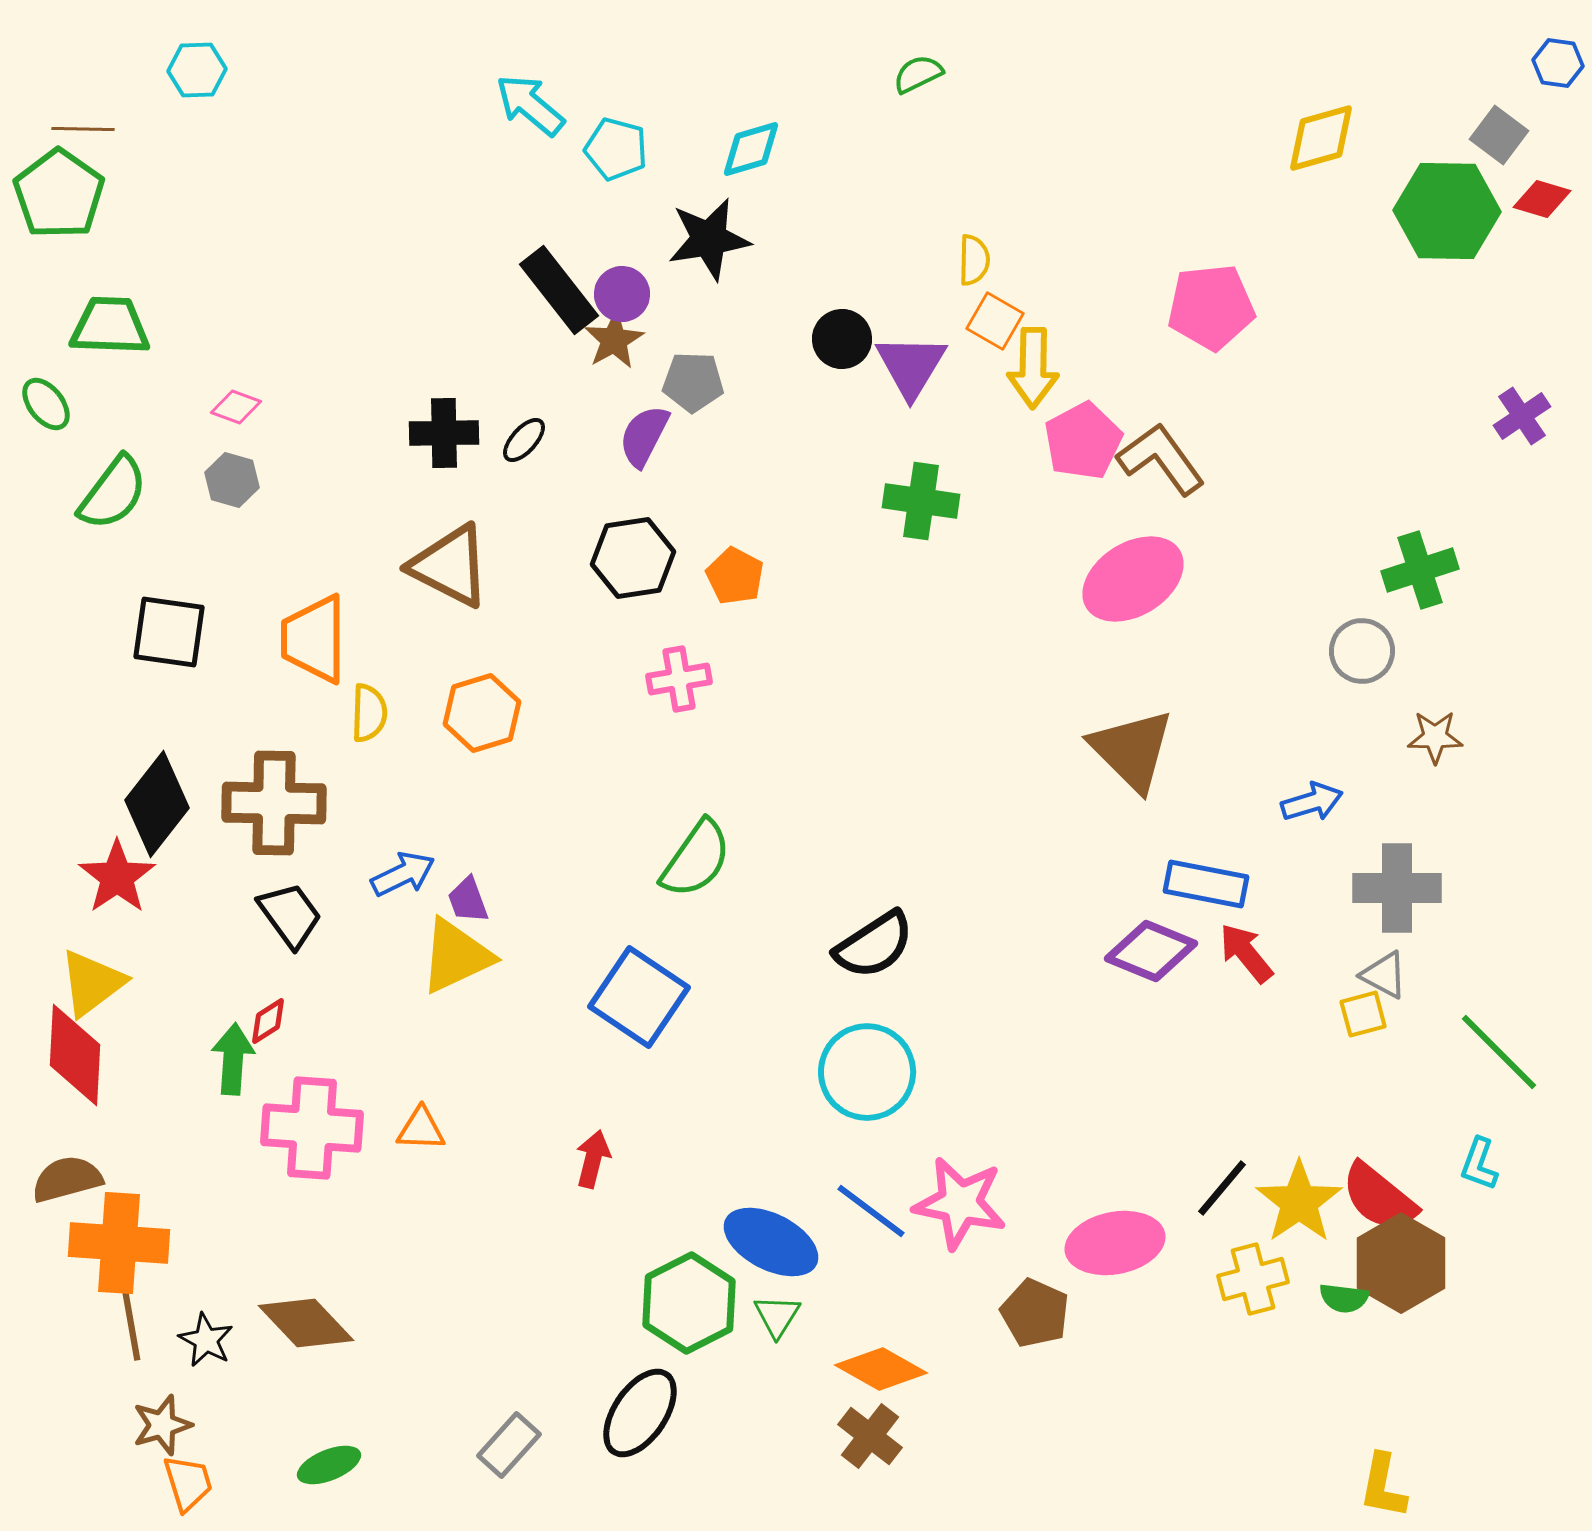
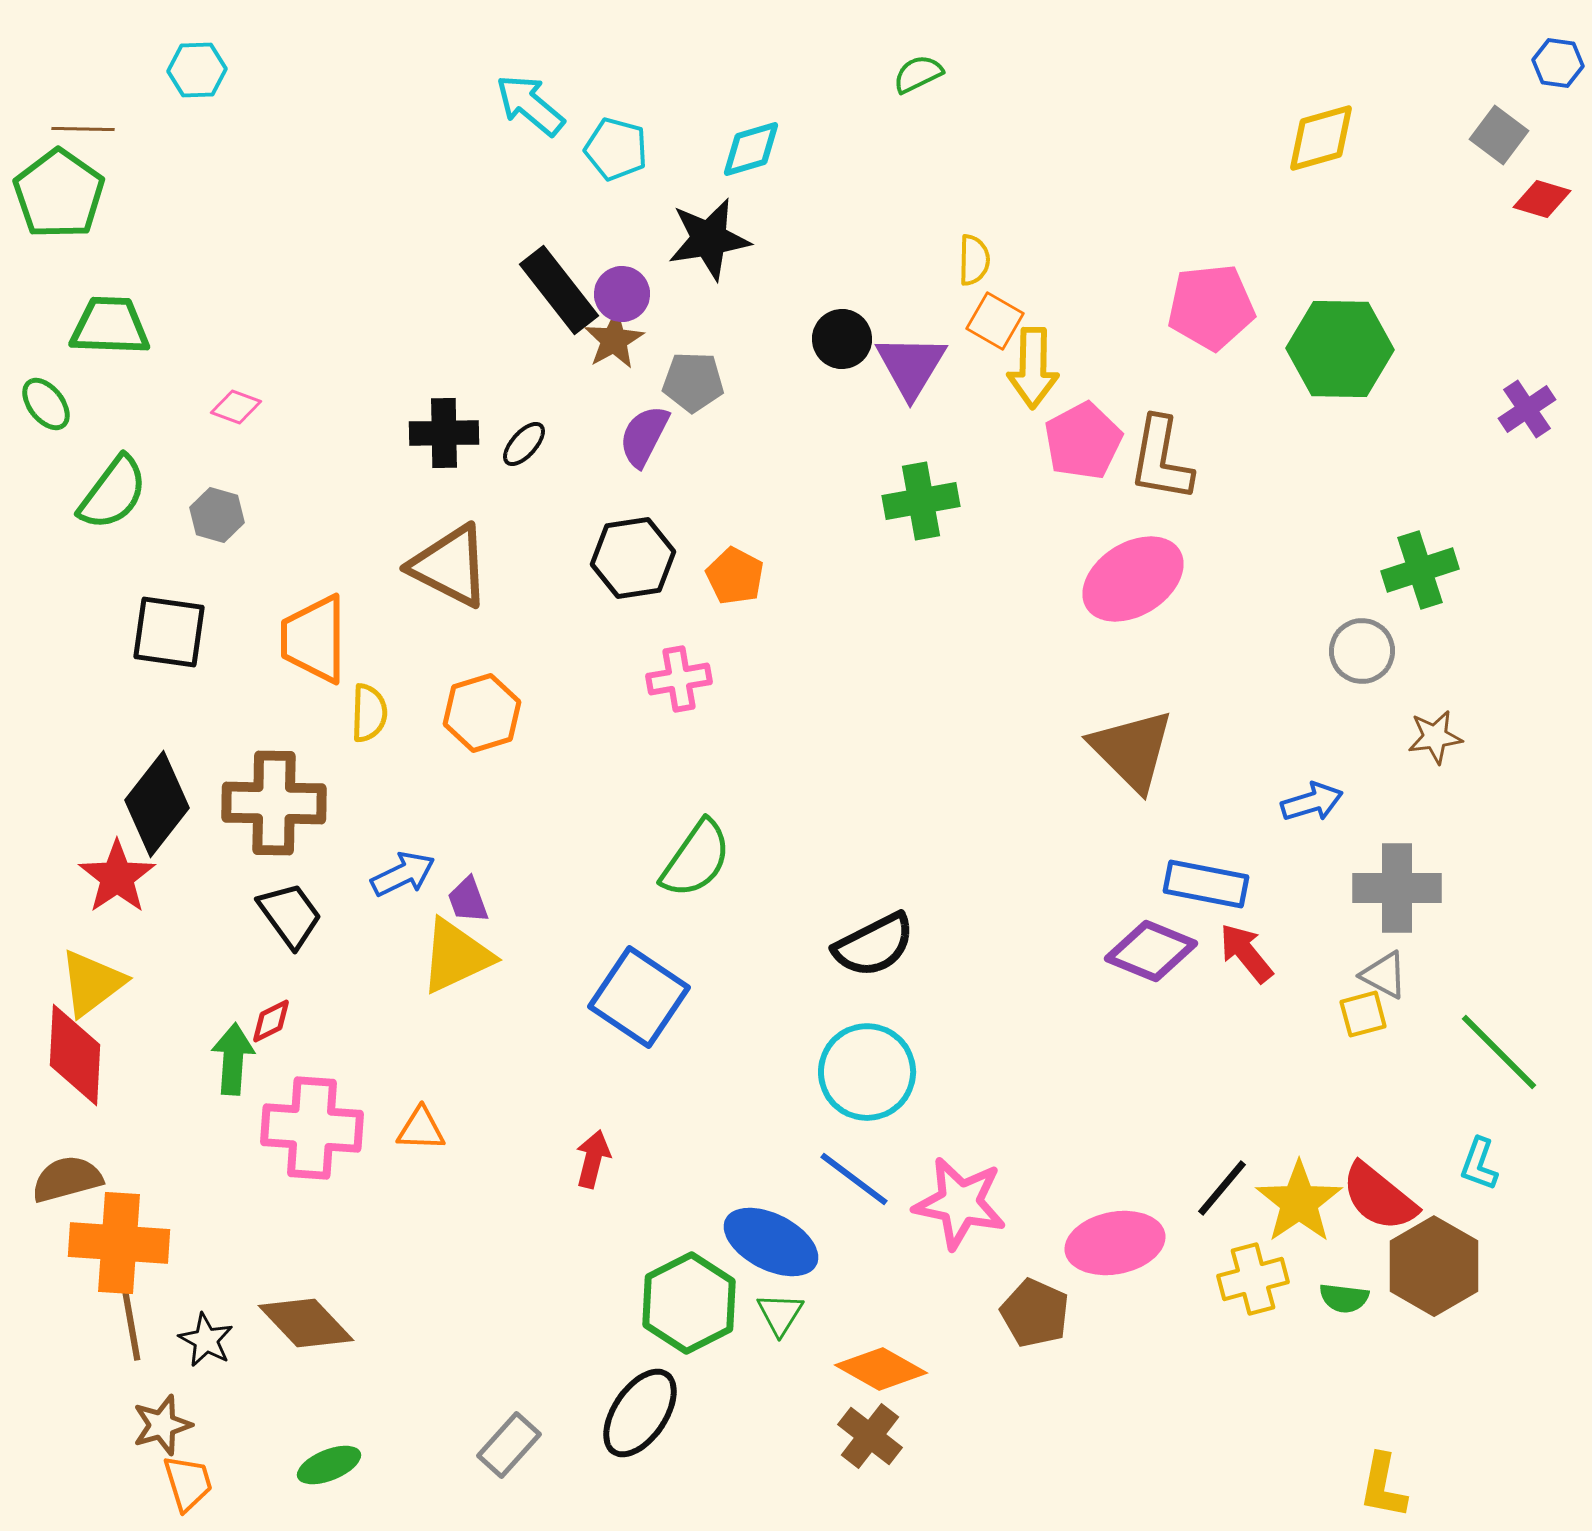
green hexagon at (1447, 211): moved 107 px left, 138 px down
purple cross at (1522, 416): moved 5 px right, 7 px up
black ellipse at (524, 440): moved 4 px down
brown L-shape at (1161, 459): rotated 134 degrees counterclockwise
gray hexagon at (232, 480): moved 15 px left, 35 px down
green cross at (921, 501): rotated 18 degrees counterclockwise
brown star at (1435, 737): rotated 8 degrees counterclockwise
black semicircle at (874, 945): rotated 6 degrees clockwise
red diamond at (268, 1021): moved 3 px right; rotated 6 degrees clockwise
blue line at (871, 1211): moved 17 px left, 32 px up
brown hexagon at (1401, 1263): moved 33 px right, 3 px down
green triangle at (777, 1316): moved 3 px right, 2 px up
